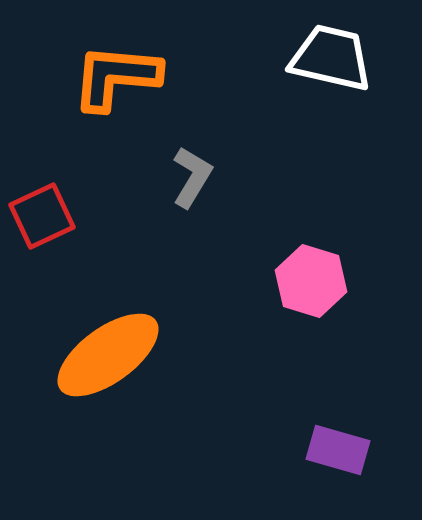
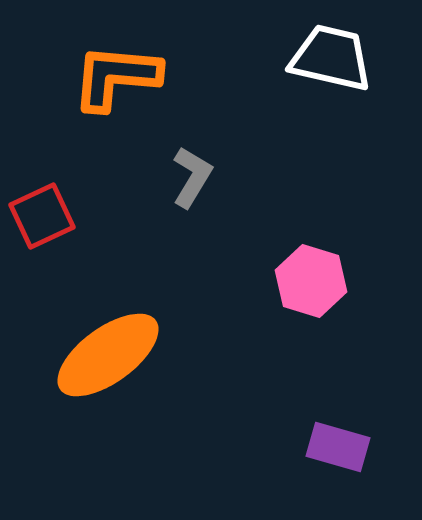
purple rectangle: moved 3 px up
